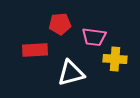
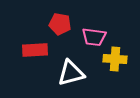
red pentagon: rotated 15 degrees clockwise
